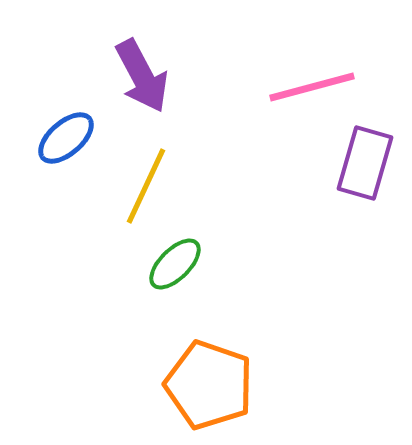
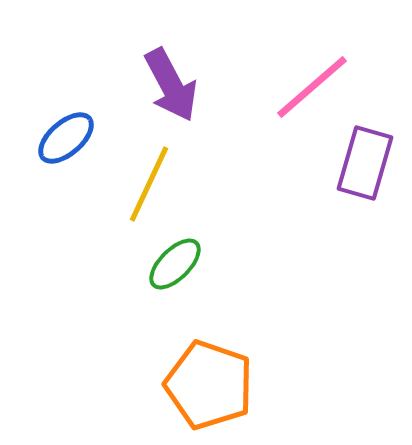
purple arrow: moved 29 px right, 9 px down
pink line: rotated 26 degrees counterclockwise
yellow line: moved 3 px right, 2 px up
